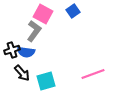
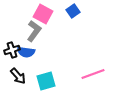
black arrow: moved 4 px left, 3 px down
